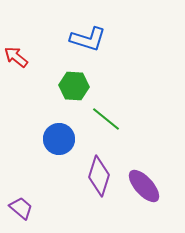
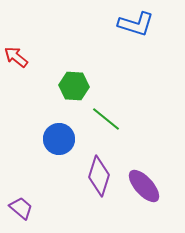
blue L-shape: moved 48 px right, 15 px up
